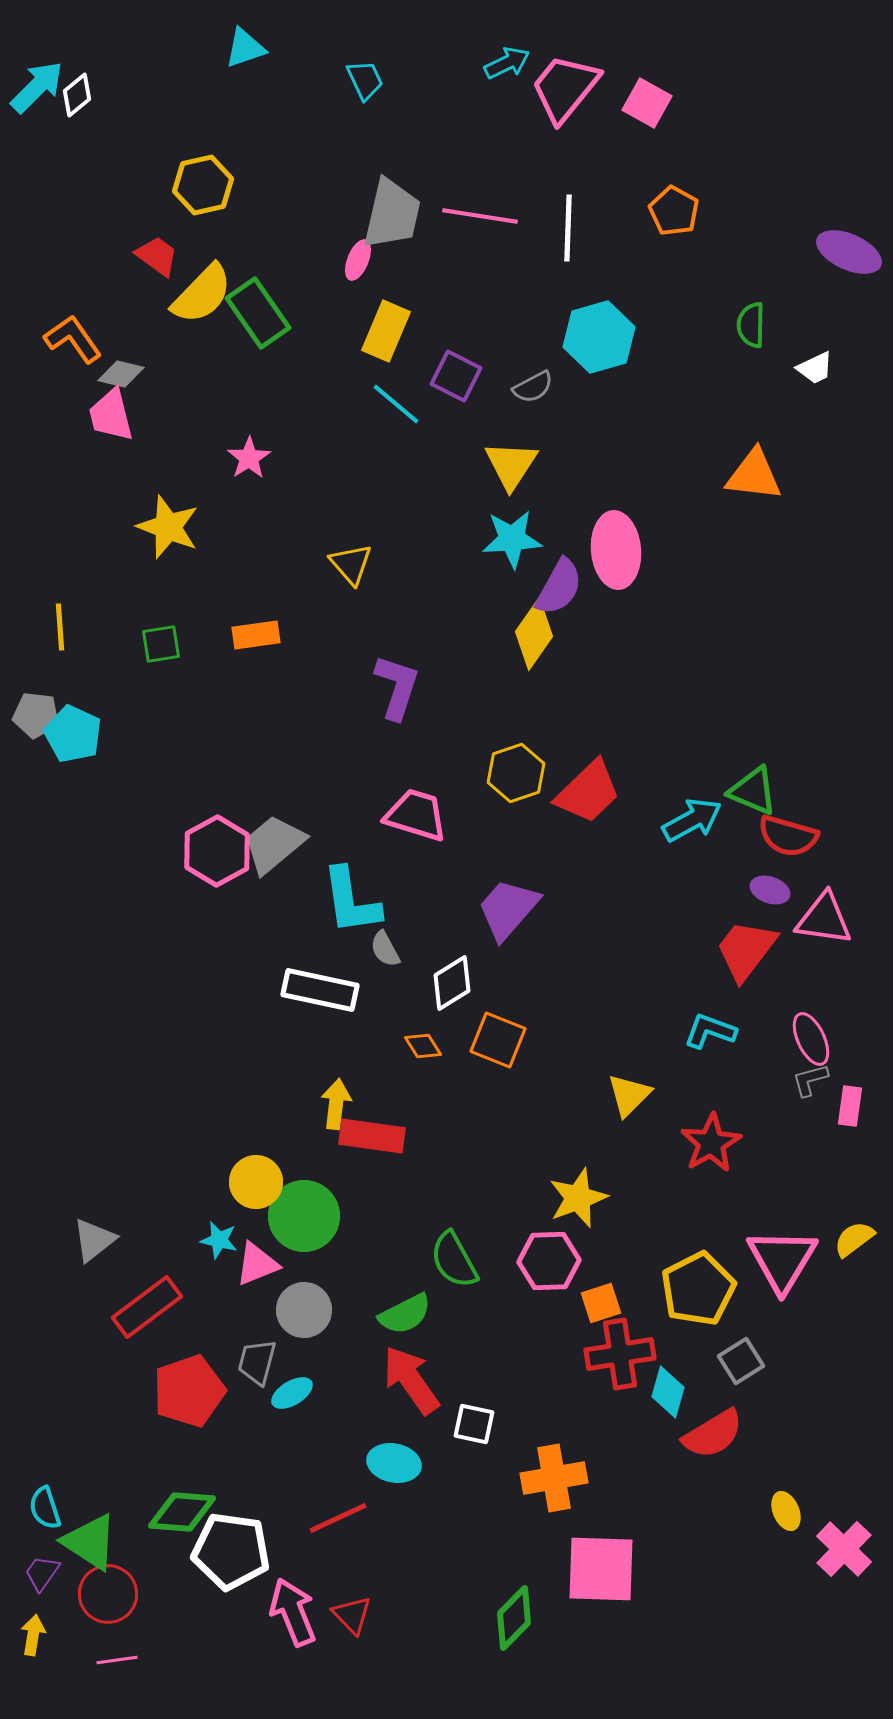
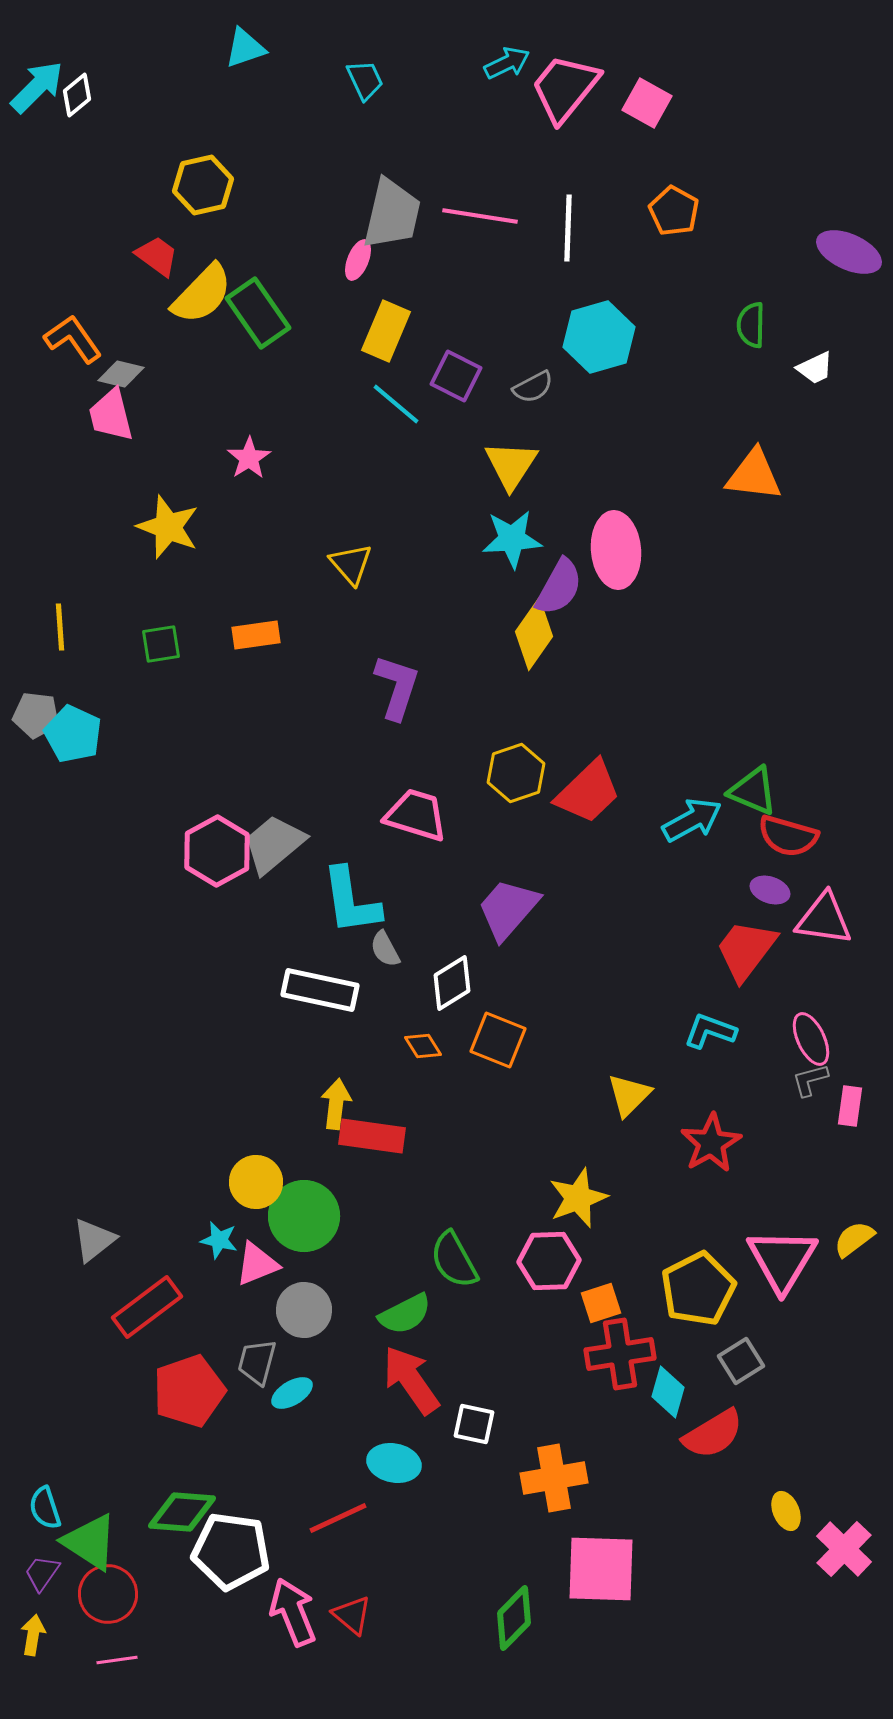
red triangle at (352, 1615): rotated 6 degrees counterclockwise
